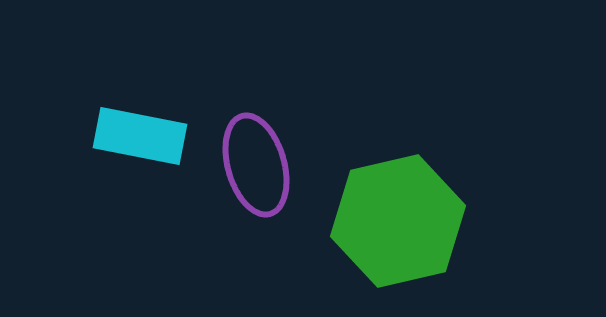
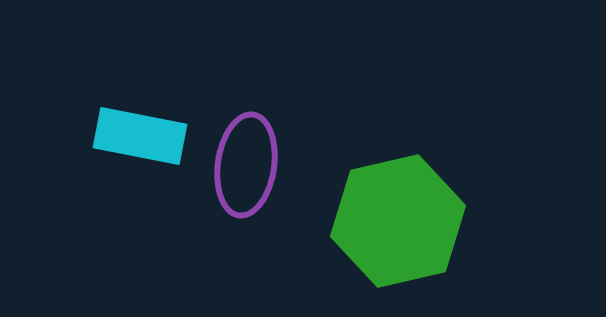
purple ellipse: moved 10 px left; rotated 24 degrees clockwise
